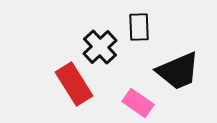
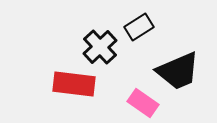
black rectangle: rotated 60 degrees clockwise
red rectangle: rotated 51 degrees counterclockwise
pink rectangle: moved 5 px right
